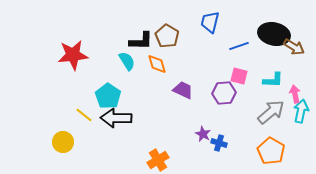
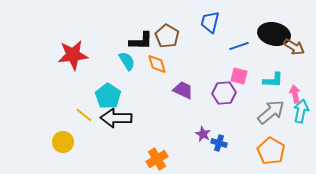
orange cross: moved 1 px left, 1 px up
